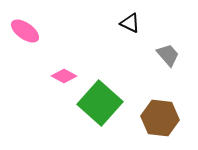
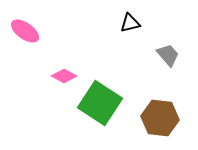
black triangle: rotated 40 degrees counterclockwise
green square: rotated 9 degrees counterclockwise
